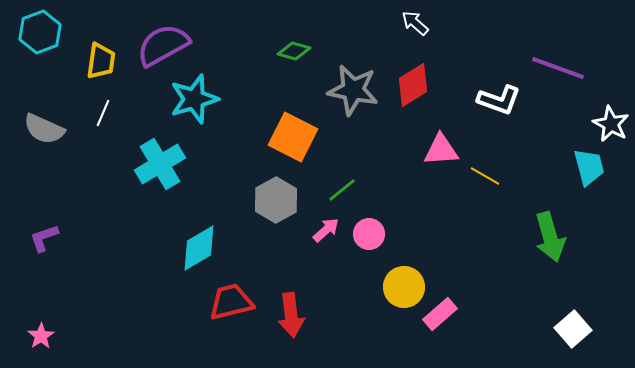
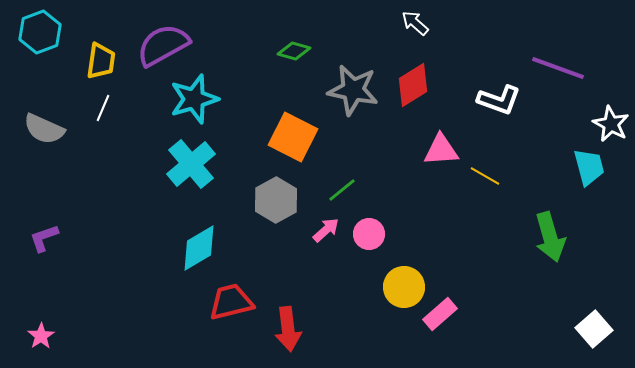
white line: moved 5 px up
cyan cross: moved 31 px right; rotated 9 degrees counterclockwise
red arrow: moved 3 px left, 14 px down
white square: moved 21 px right
